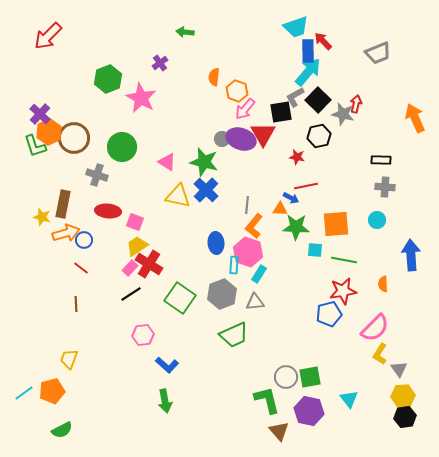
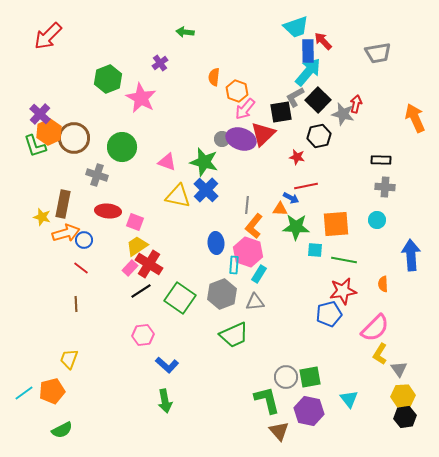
gray trapezoid at (378, 53): rotated 12 degrees clockwise
red triangle at (263, 134): rotated 16 degrees clockwise
pink triangle at (167, 162): rotated 12 degrees counterclockwise
black line at (131, 294): moved 10 px right, 3 px up
